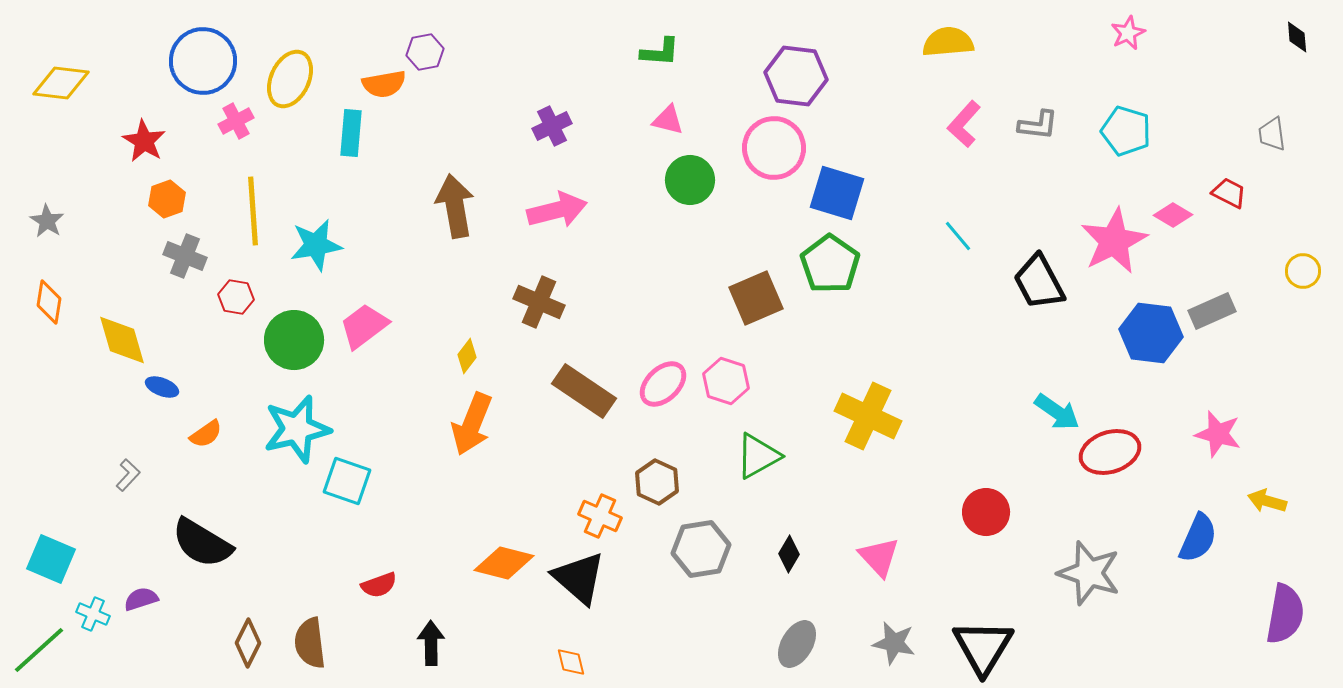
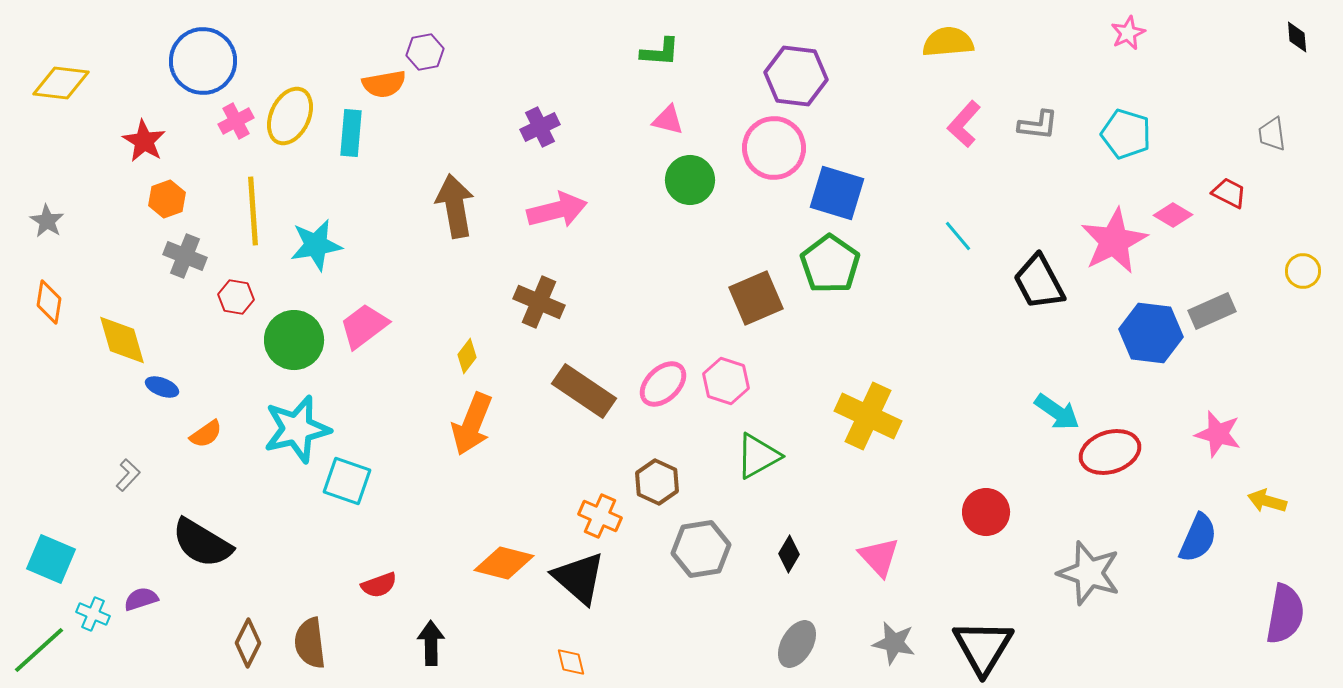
yellow ellipse at (290, 79): moved 37 px down
purple cross at (552, 126): moved 12 px left, 1 px down
cyan pentagon at (1126, 131): moved 3 px down
